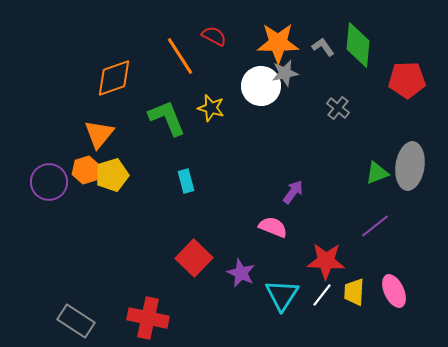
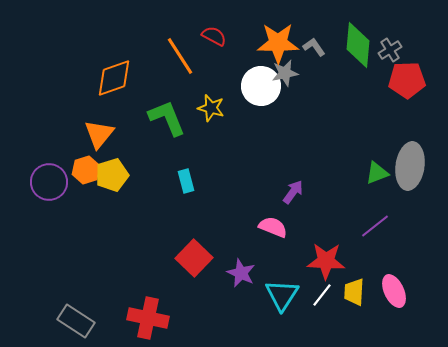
gray L-shape: moved 9 px left
gray cross: moved 52 px right, 58 px up; rotated 20 degrees clockwise
